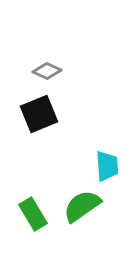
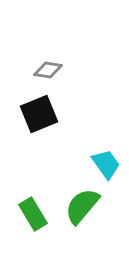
gray diamond: moved 1 px right, 1 px up; rotated 16 degrees counterclockwise
cyan trapezoid: moved 1 px left, 2 px up; rotated 32 degrees counterclockwise
green semicircle: rotated 15 degrees counterclockwise
